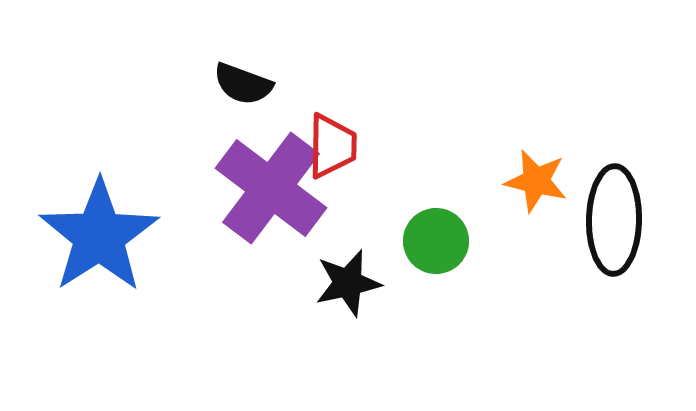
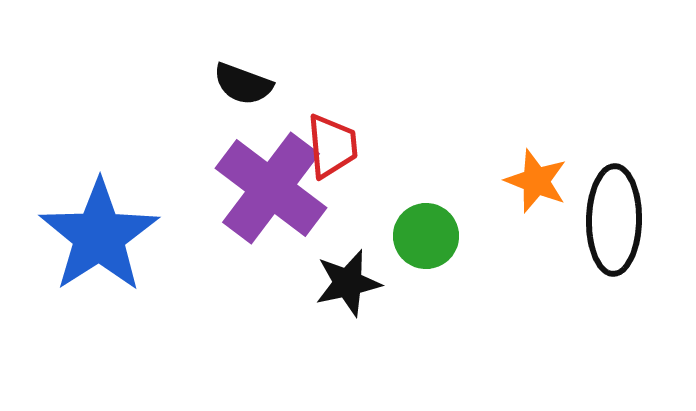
red trapezoid: rotated 6 degrees counterclockwise
orange star: rotated 8 degrees clockwise
green circle: moved 10 px left, 5 px up
